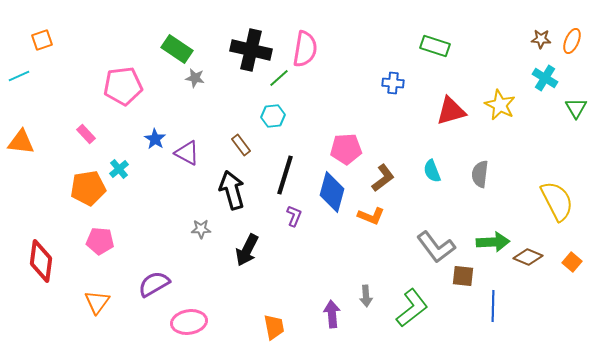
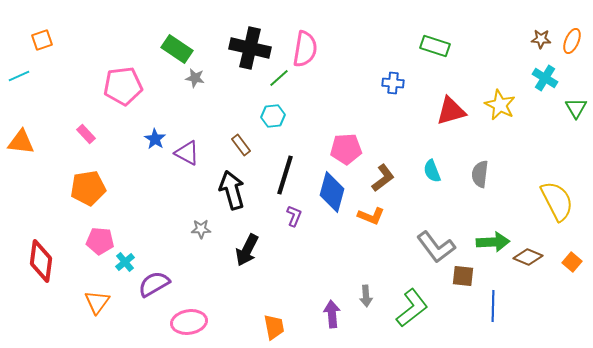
black cross at (251, 50): moved 1 px left, 2 px up
cyan cross at (119, 169): moved 6 px right, 93 px down
